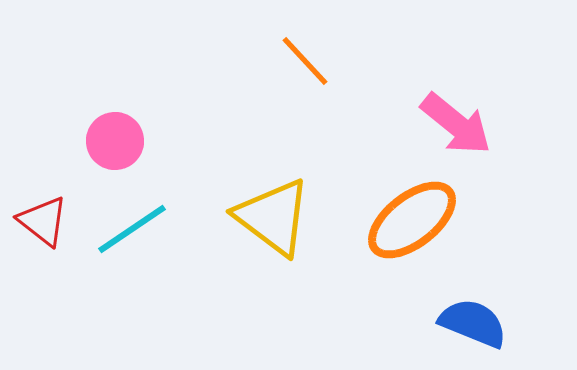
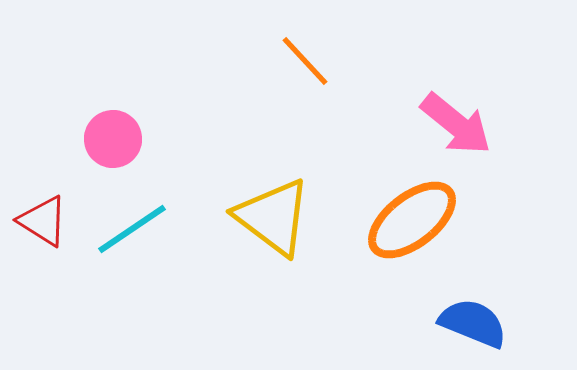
pink circle: moved 2 px left, 2 px up
red triangle: rotated 6 degrees counterclockwise
